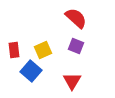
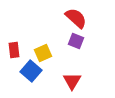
purple square: moved 5 px up
yellow square: moved 3 px down
